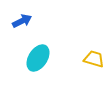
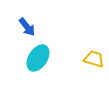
blue arrow: moved 5 px right, 6 px down; rotated 78 degrees clockwise
